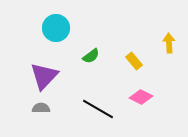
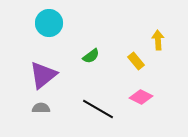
cyan circle: moved 7 px left, 5 px up
yellow arrow: moved 11 px left, 3 px up
yellow rectangle: moved 2 px right
purple triangle: moved 1 px left, 1 px up; rotated 8 degrees clockwise
